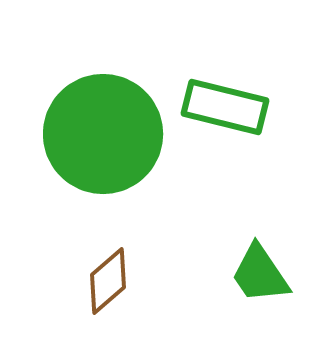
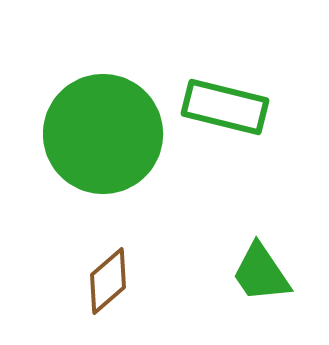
green trapezoid: moved 1 px right, 1 px up
